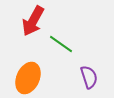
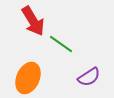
red arrow: rotated 60 degrees counterclockwise
purple semicircle: rotated 75 degrees clockwise
